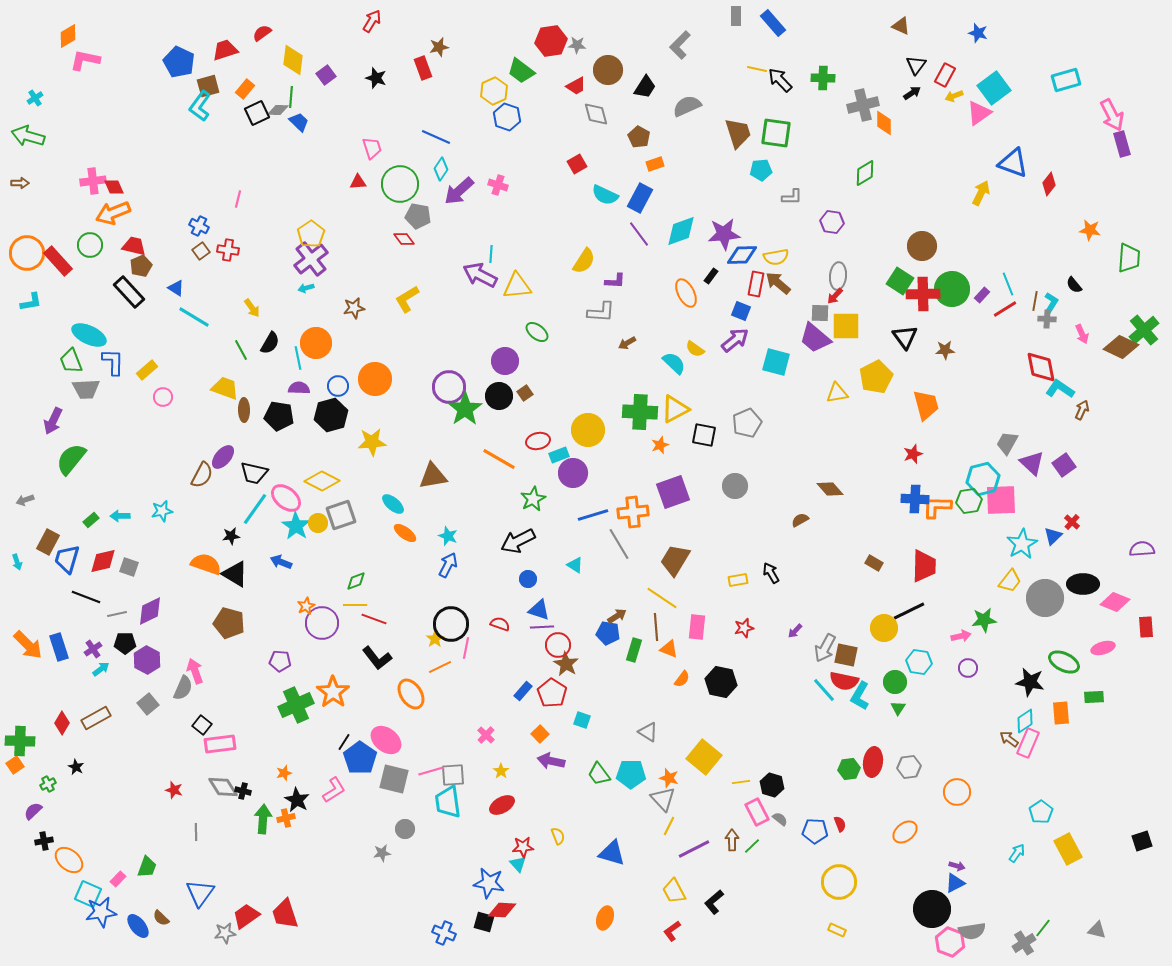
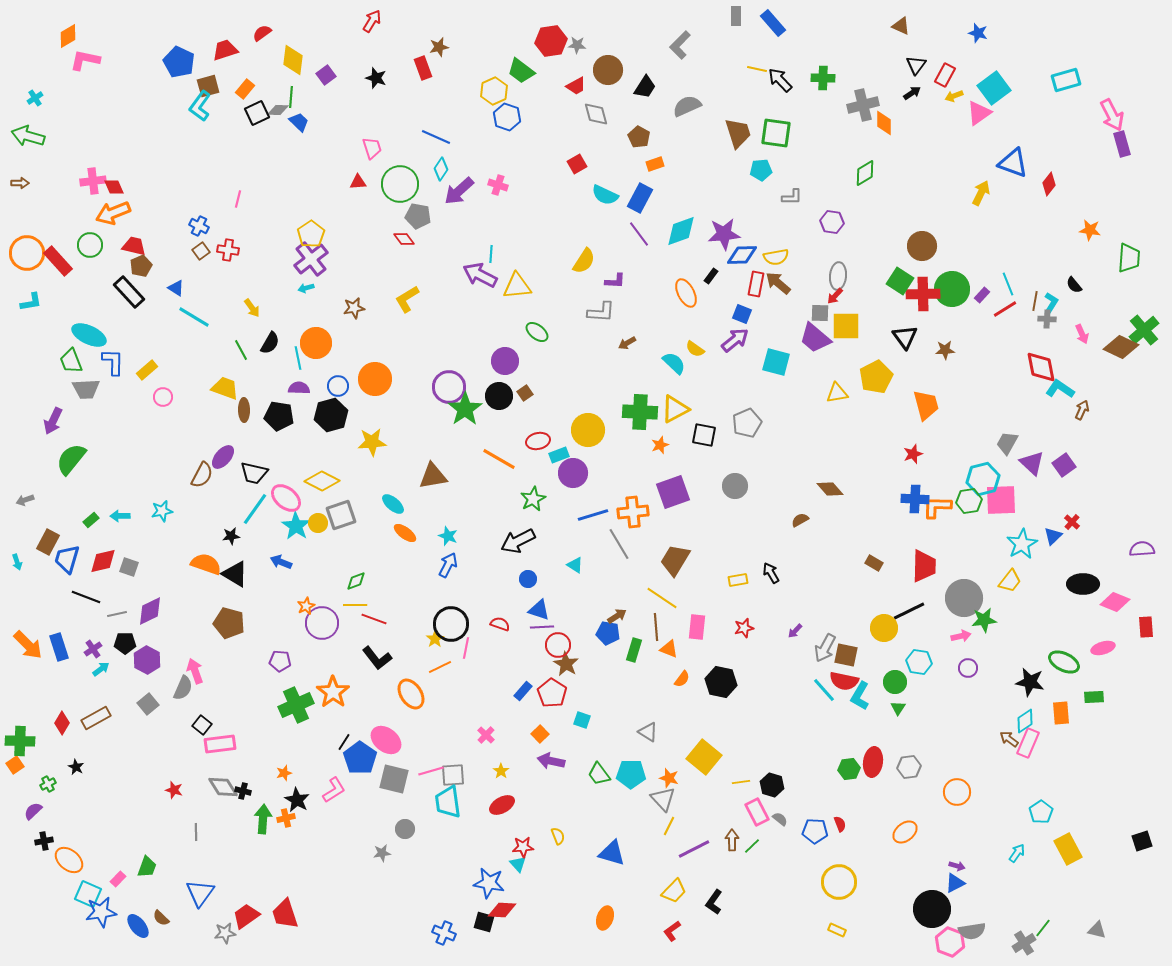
blue square at (741, 311): moved 1 px right, 3 px down
gray circle at (1045, 598): moved 81 px left
yellow trapezoid at (674, 891): rotated 108 degrees counterclockwise
black L-shape at (714, 902): rotated 15 degrees counterclockwise
